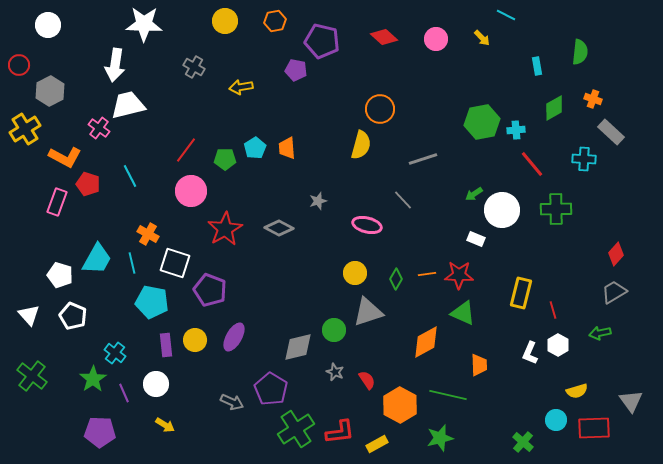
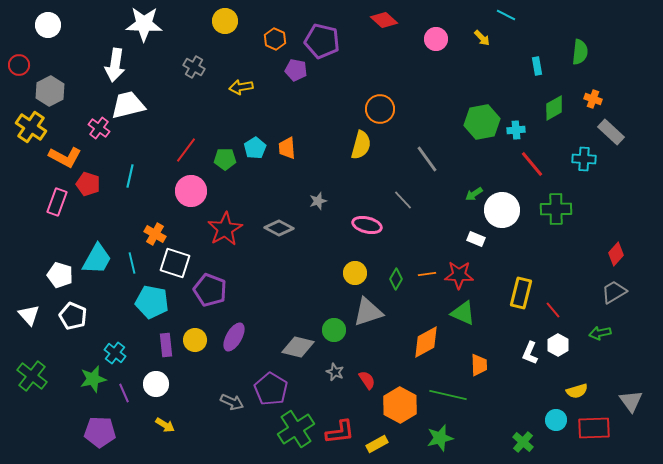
orange hexagon at (275, 21): moved 18 px down; rotated 25 degrees counterclockwise
red diamond at (384, 37): moved 17 px up
yellow cross at (25, 129): moved 6 px right, 2 px up; rotated 24 degrees counterclockwise
gray line at (423, 159): moved 4 px right; rotated 72 degrees clockwise
cyan line at (130, 176): rotated 40 degrees clockwise
orange cross at (148, 234): moved 7 px right
red line at (553, 310): rotated 24 degrees counterclockwise
gray diamond at (298, 347): rotated 28 degrees clockwise
green star at (93, 379): rotated 20 degrees clockwise
